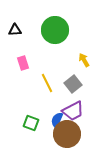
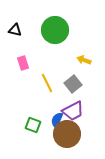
black triangle: rotated 16 degrees clockwise
yellow arrow: rotated 40 degrees counterclockwise
green square: moved 2 px right, 2 px down
